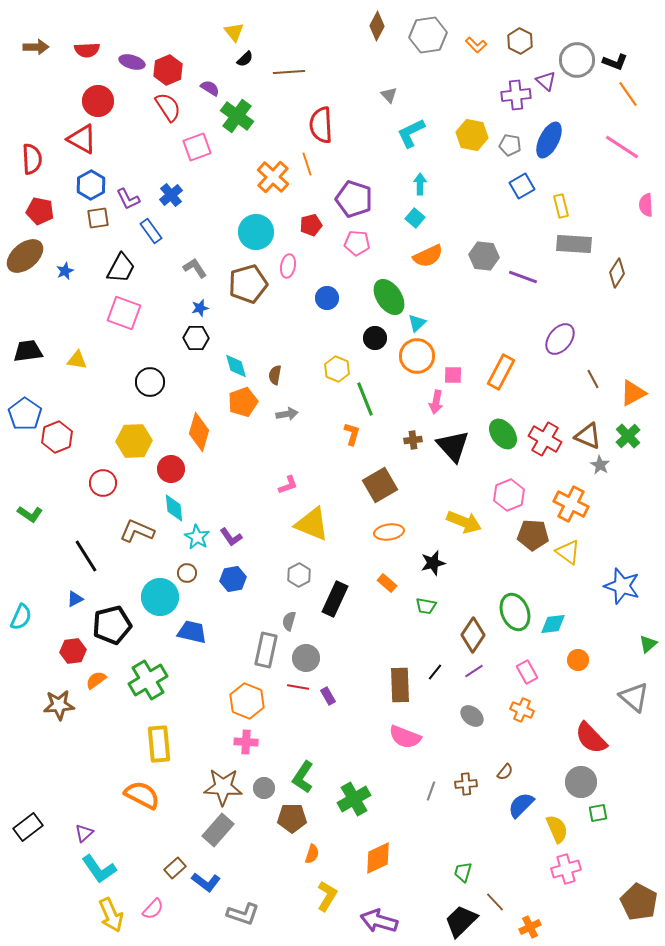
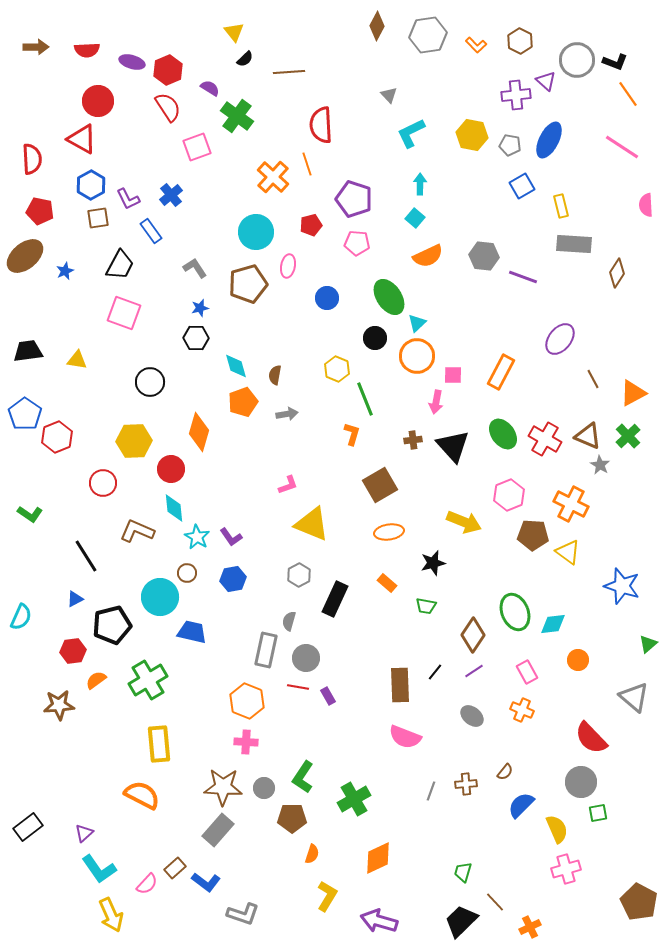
black trapezoid at (121, 268): moved 1 px left, 3 px up
pink semicircle at (153, 909): moved 6 px left, 25 px up
